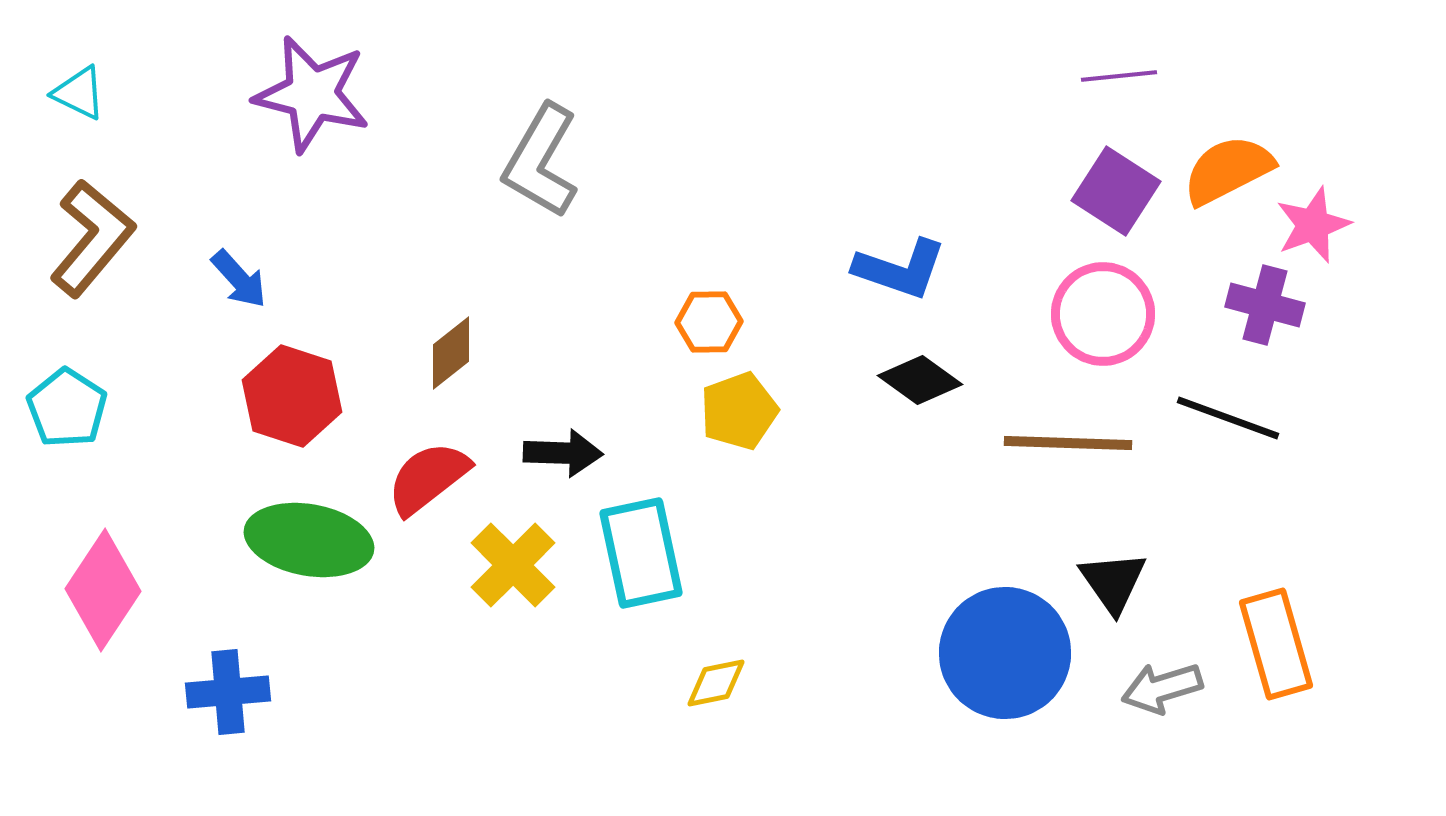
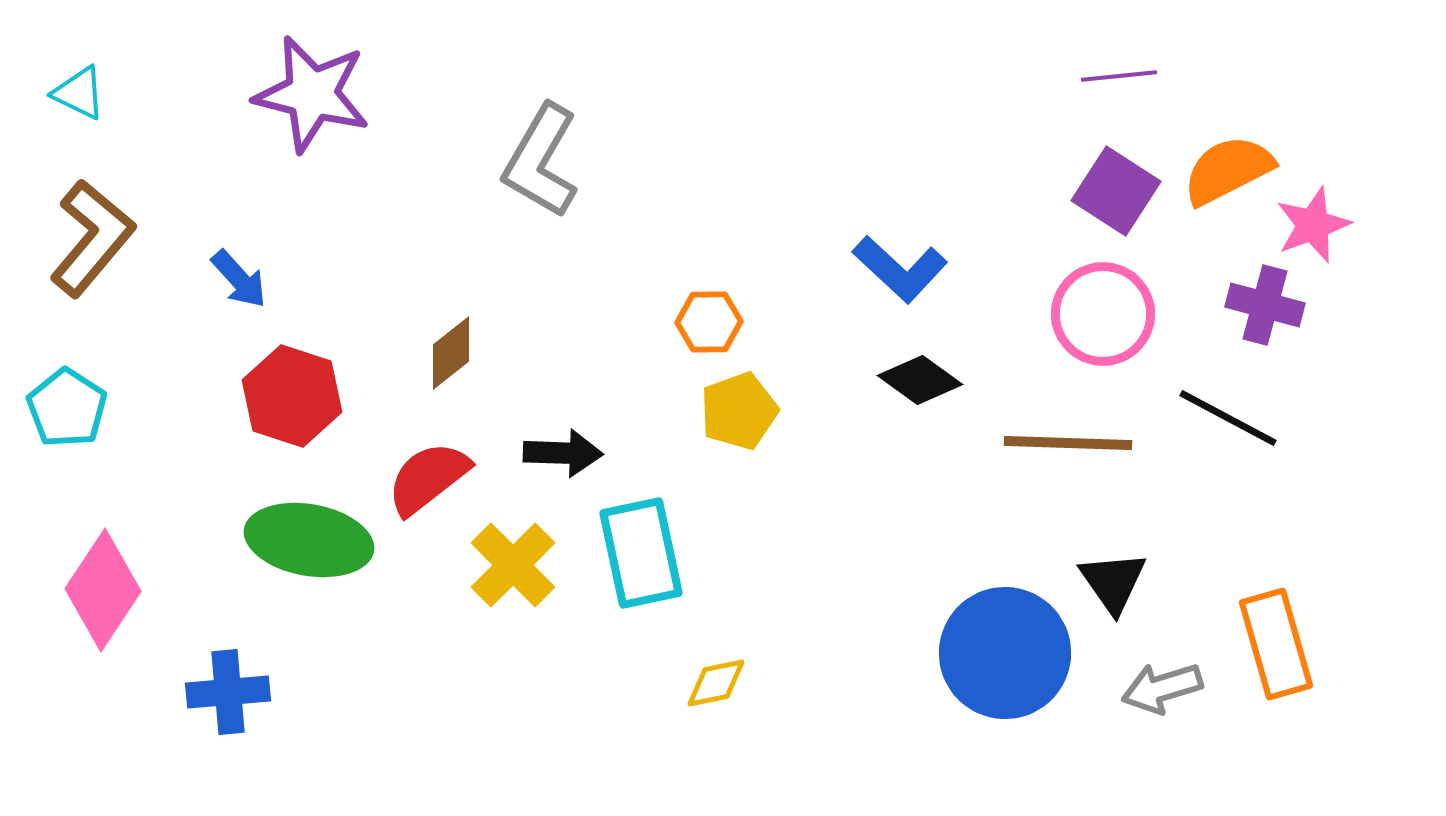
blue L-shape: rotated 24 degrees clockwise
black line: rotated 8 degrees clockwise
